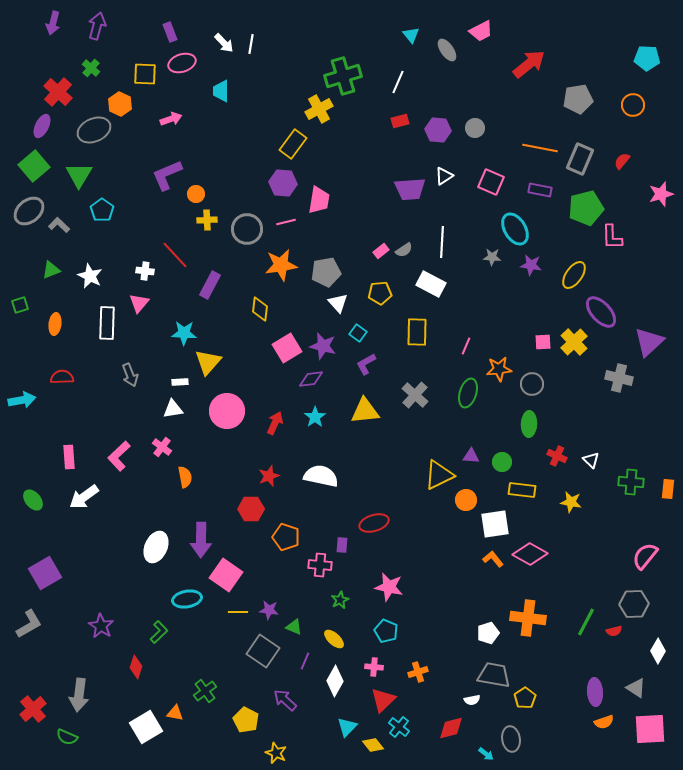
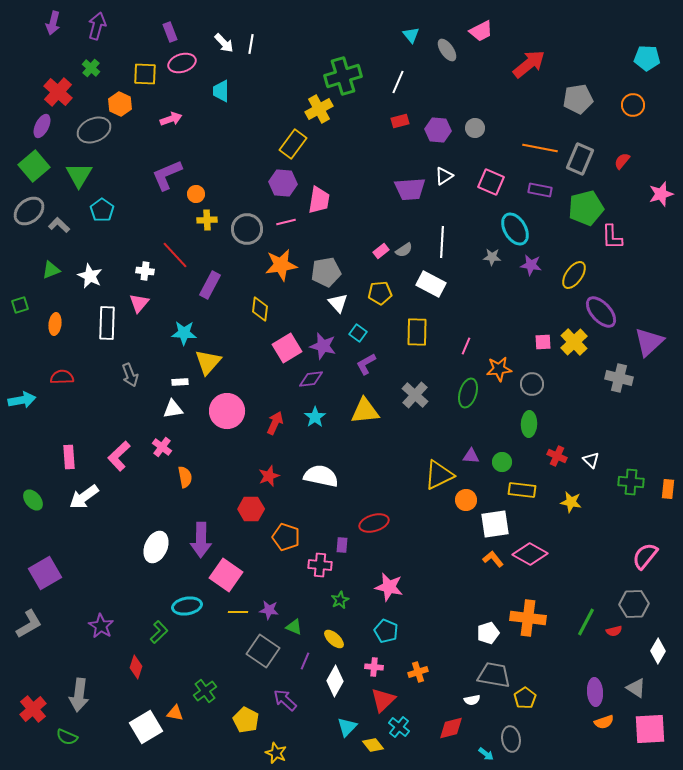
cyan ellipse at (187, 599): moved 7 px down
